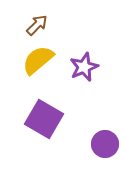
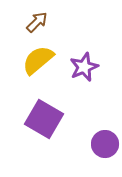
brown arrow: moved 3 px up
